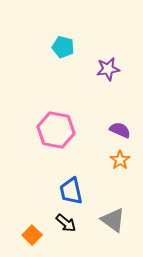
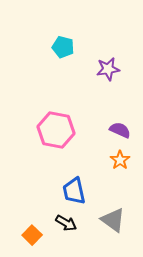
blue trapezoid: moved 3 px right
black arrow: rotated 10 degrees counterclockwise
